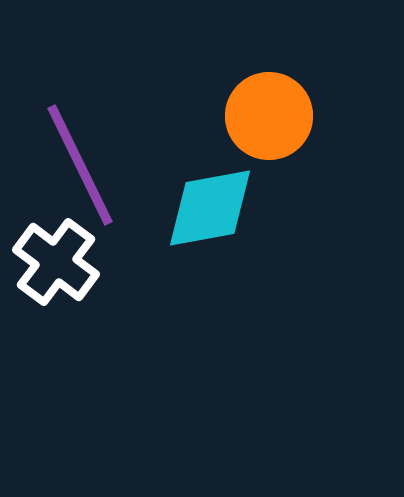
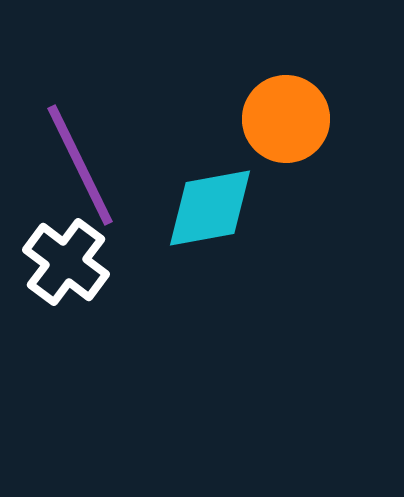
orange circle: moved 17 px right, 3 px down
white cross: moved 10 px right
